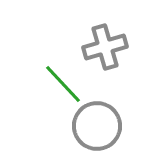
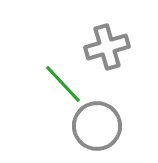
gray cross: moved 2 px right
